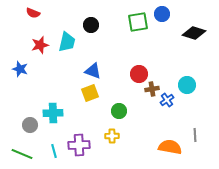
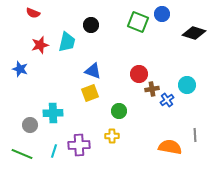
green square: rotated 30 degrees clockwise
cyan line: rotated 32 degrees clockwise
